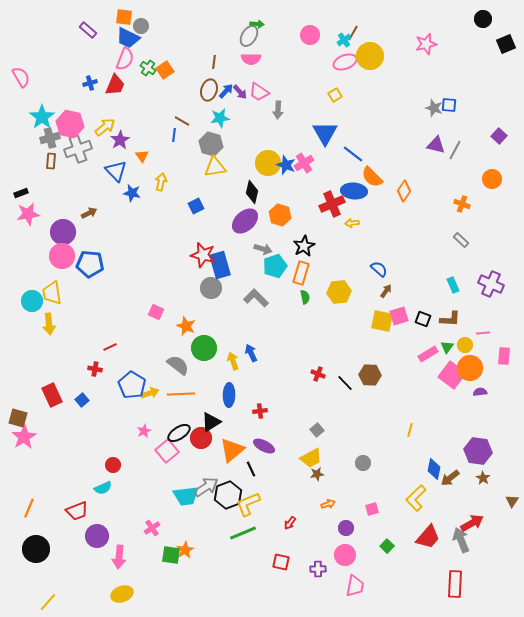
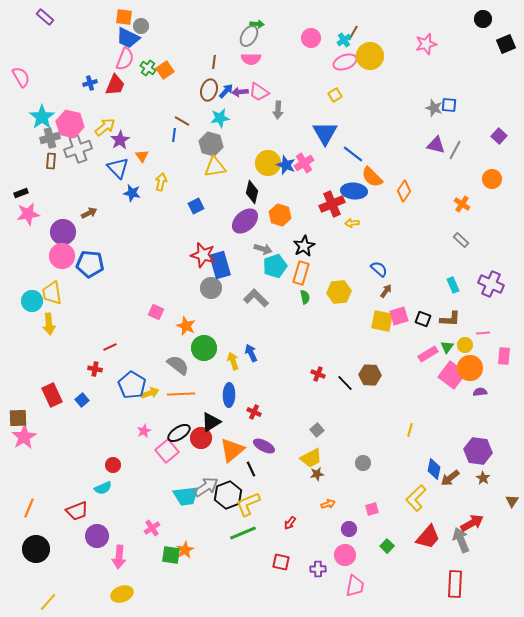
purple rectangle at (88, 30): moved 43 px left, 13 px up
pink circle at (310, 35): moved 1 px right, 3 px down
purple arrow at (240, 92): rotated 126 degrees clockwise
blue triangle at (116, 171): moved 2 px right, 3 px up
orange cross at (462, 204): rotated 14 degrees clockwise
red cross at (260, 411): moved 6 px left, 1 px down; rotated 32 degrees clockwise
brown square at (18, 418): rotated 18 degrees counterclockwise
purple circle at (346, 528): moved 3 px right, 1 px down
